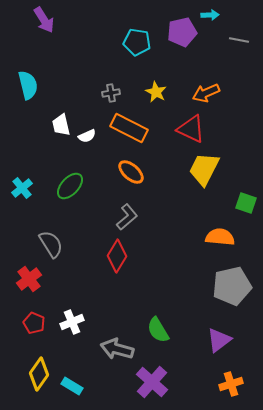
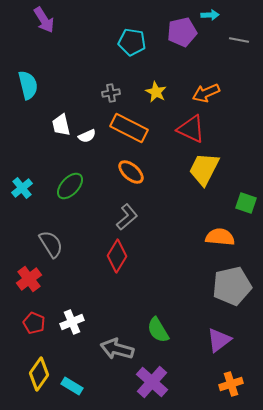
cyan pentagon: moved 5 px left
